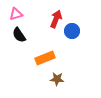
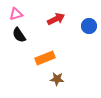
red arrow: rotated 42 degrees clockwise
blue circle: moved 17 px right, 5 px up
